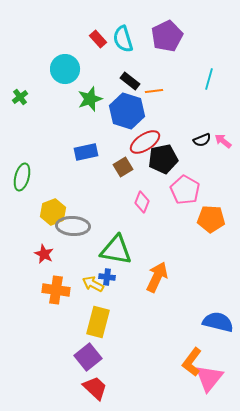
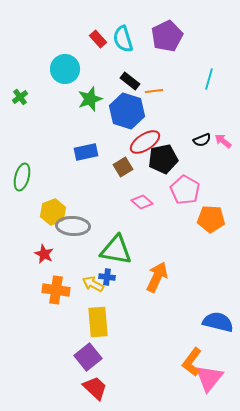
pink diamond: rotated 70 degrees counterclockwise
yellow rectangle: rotated 20 degrees counterclockwise
